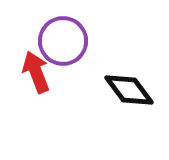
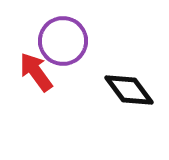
red arrow: rotated 15 degrees counterclockwise
